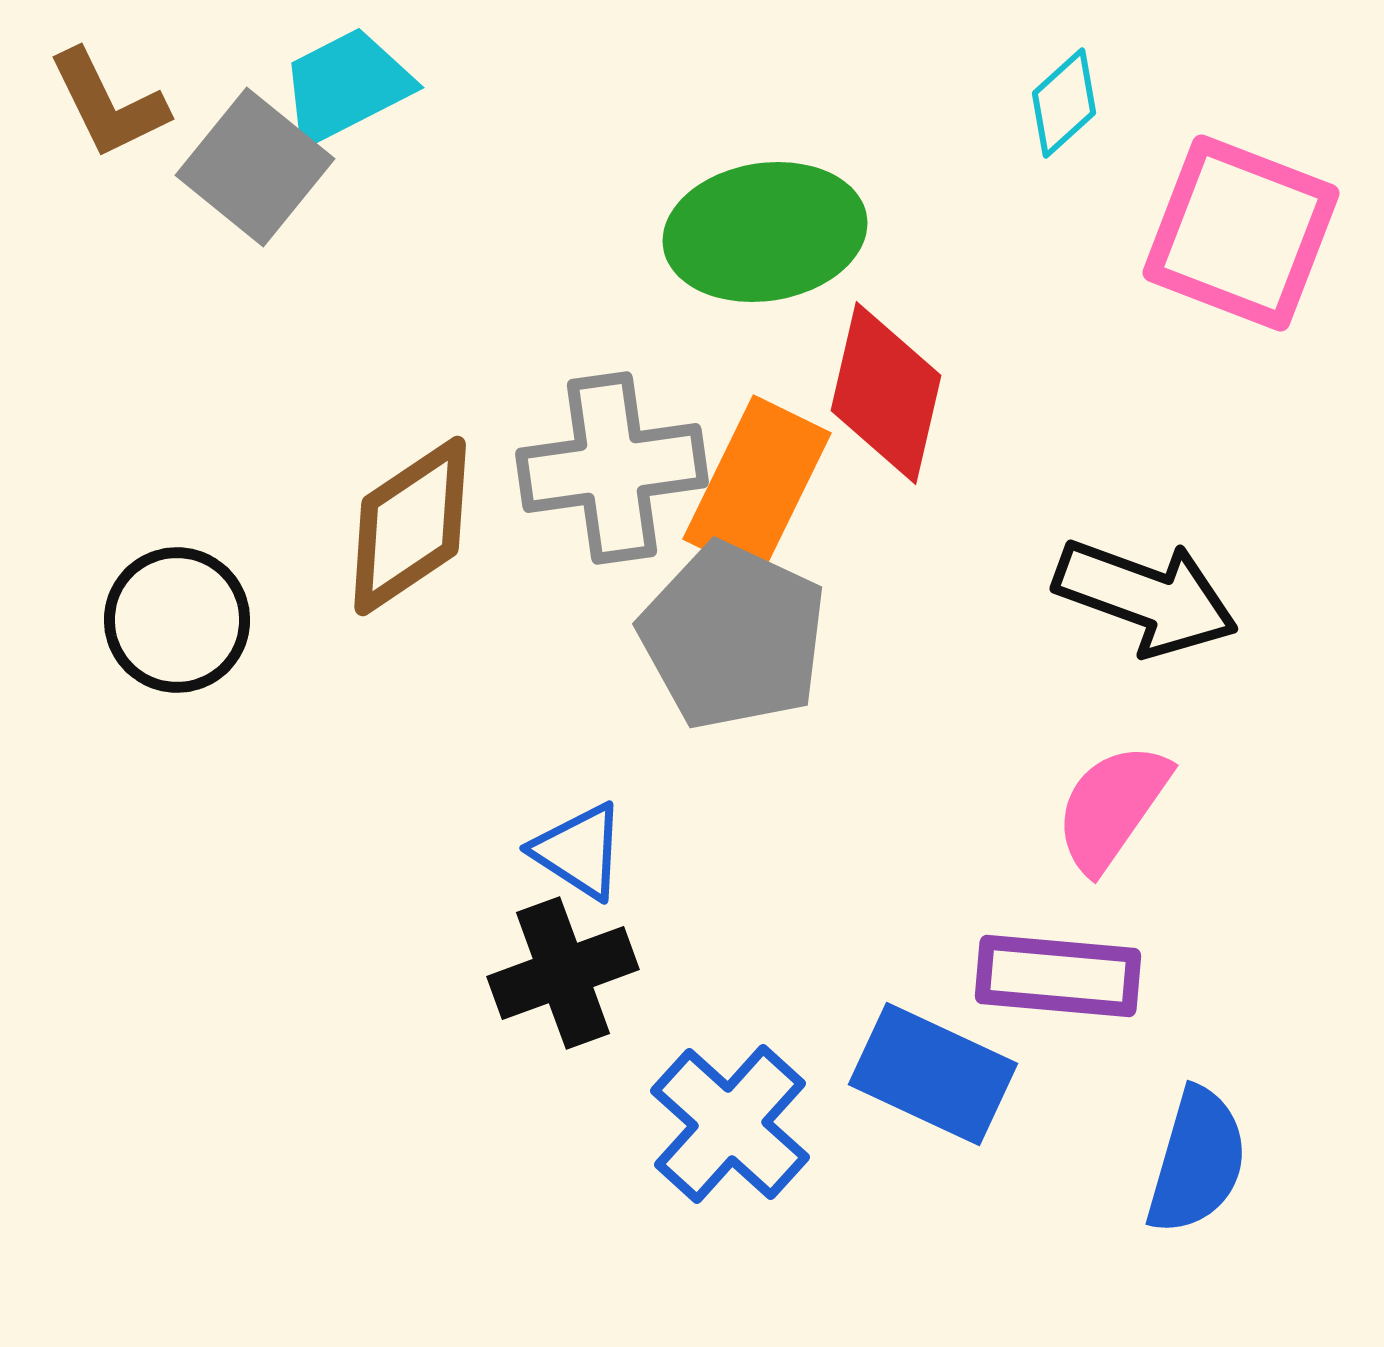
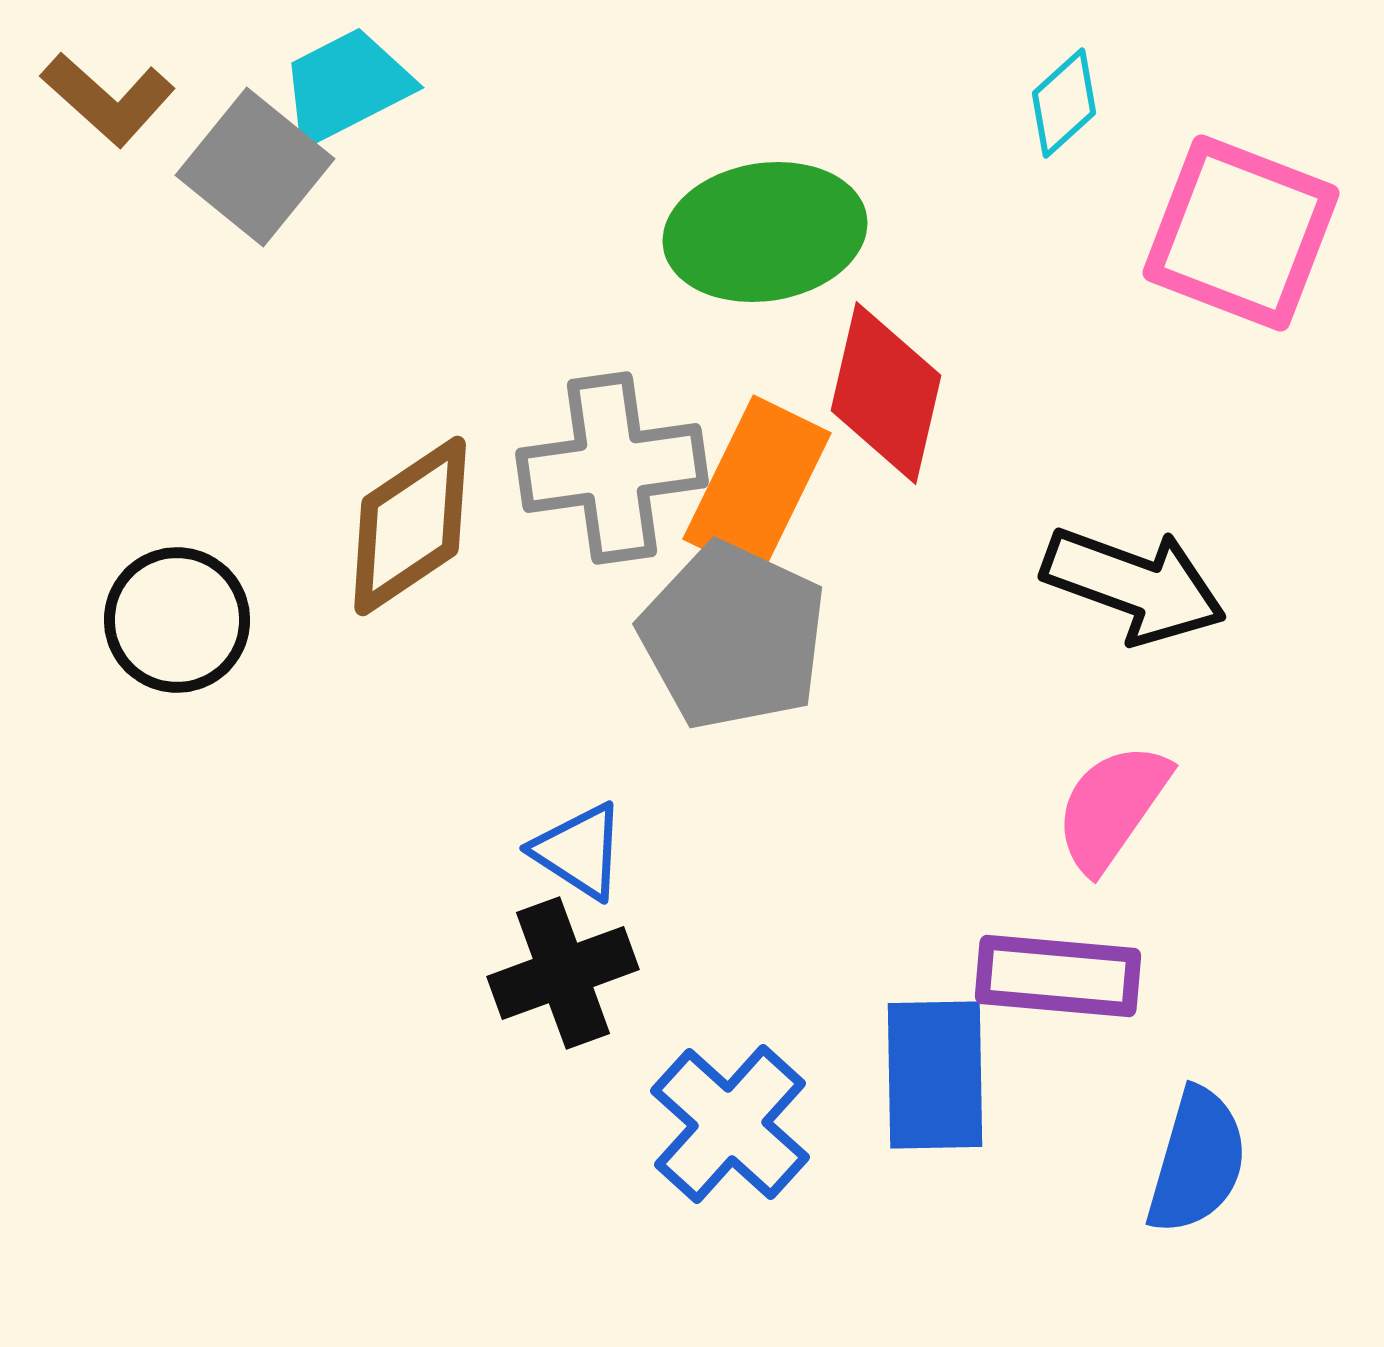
brown L-shape: moved 5 px up; rotated 22 degrees counterclockwise
black arrow: moved 12 px left, 12 px up
blue rectangle: moved 2 px right, 1 px down; rotated 64 degrees clockwise
